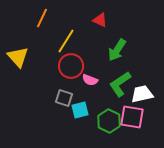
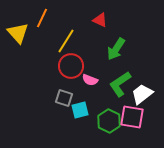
green arrow: moved 1 px left, 1 px up
yellow triangle: moved 24 px up
white trapezoid: rotated 25 degrees counterclockwise
